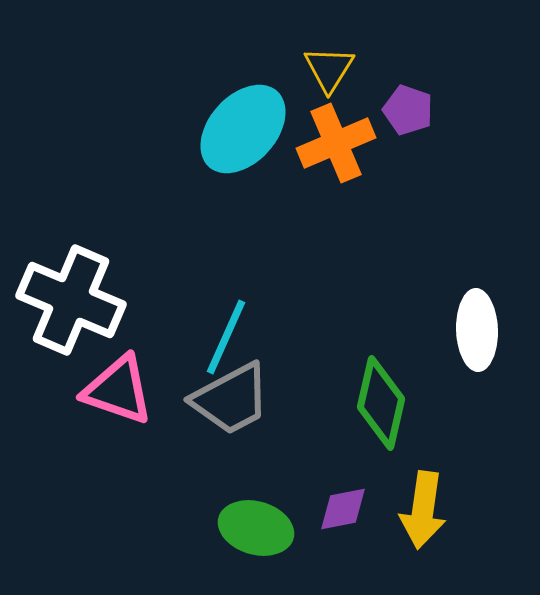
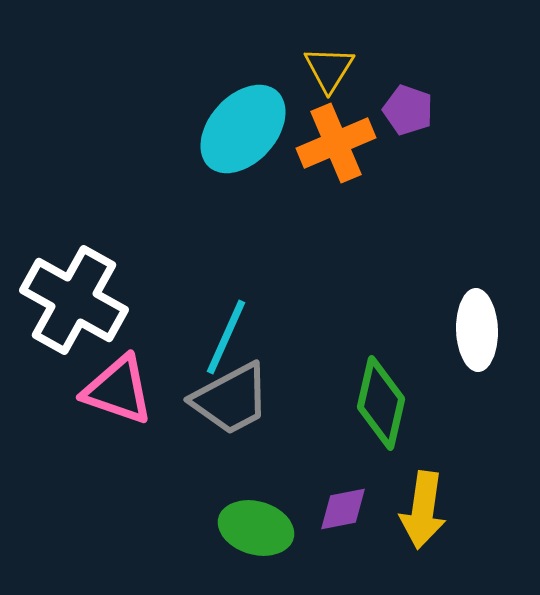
white cross: moved 3 px right; rotated 6 degrees clockwise
